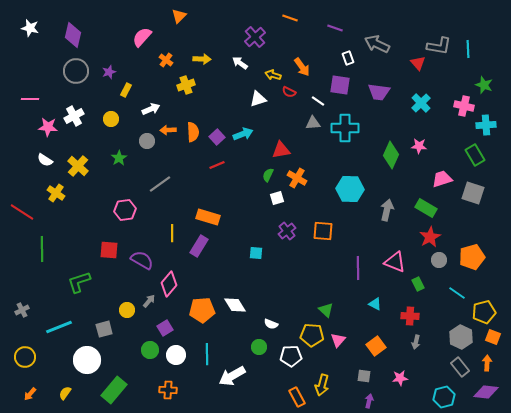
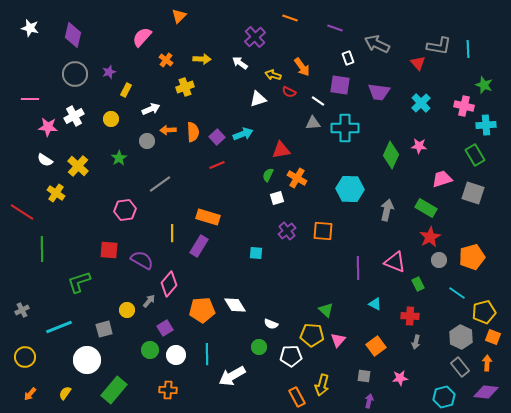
gray circle at (76, 71): moved 1 px left, 3 px down
yellow cross at (186, 85): moved 1 px left, 2 px down
